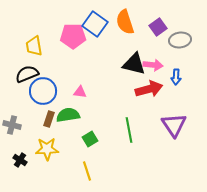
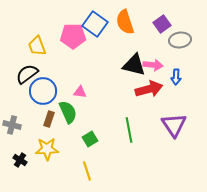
purple square: moved 4 px right, 3 px up
yellow trapezoid: moved 3 px right; rotated 10 degrees counterclockwise
black triangle: moved 1 px down
black semicircle: rotated 15 degrees counterclockwise
green semicircle: moved 3 px up; rotated 75 degrees clockwise
